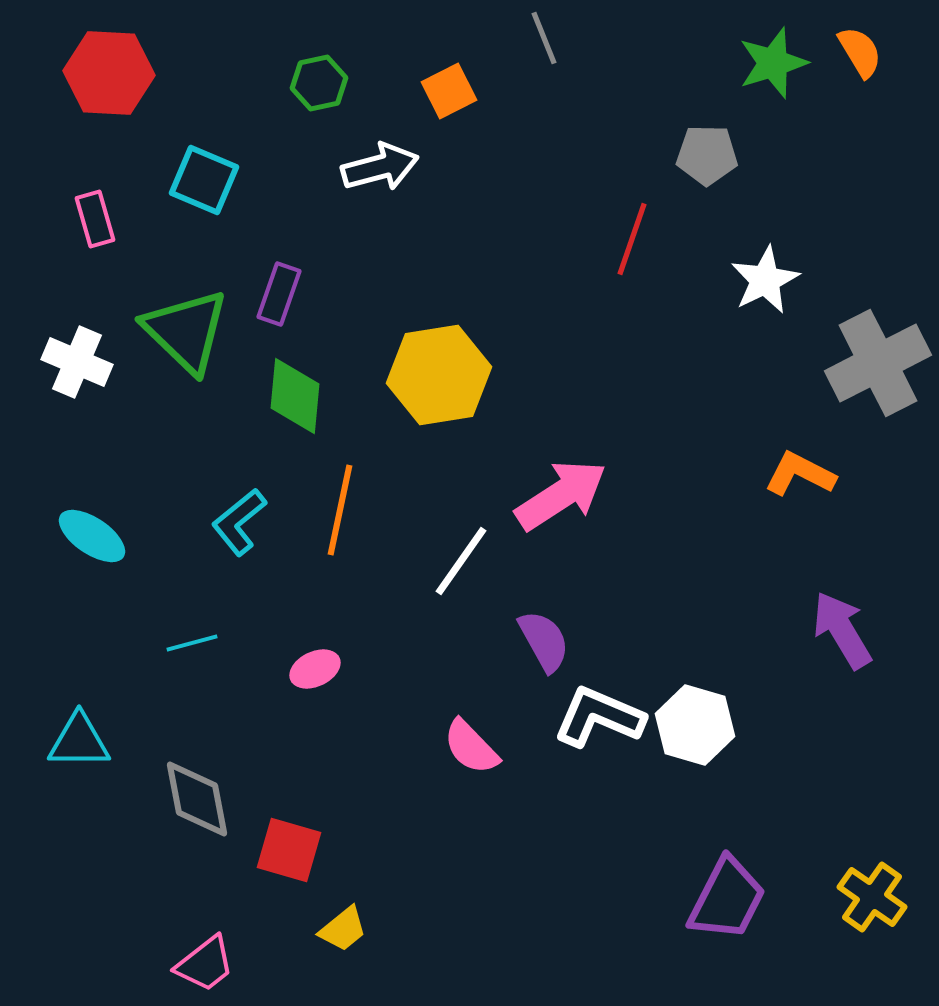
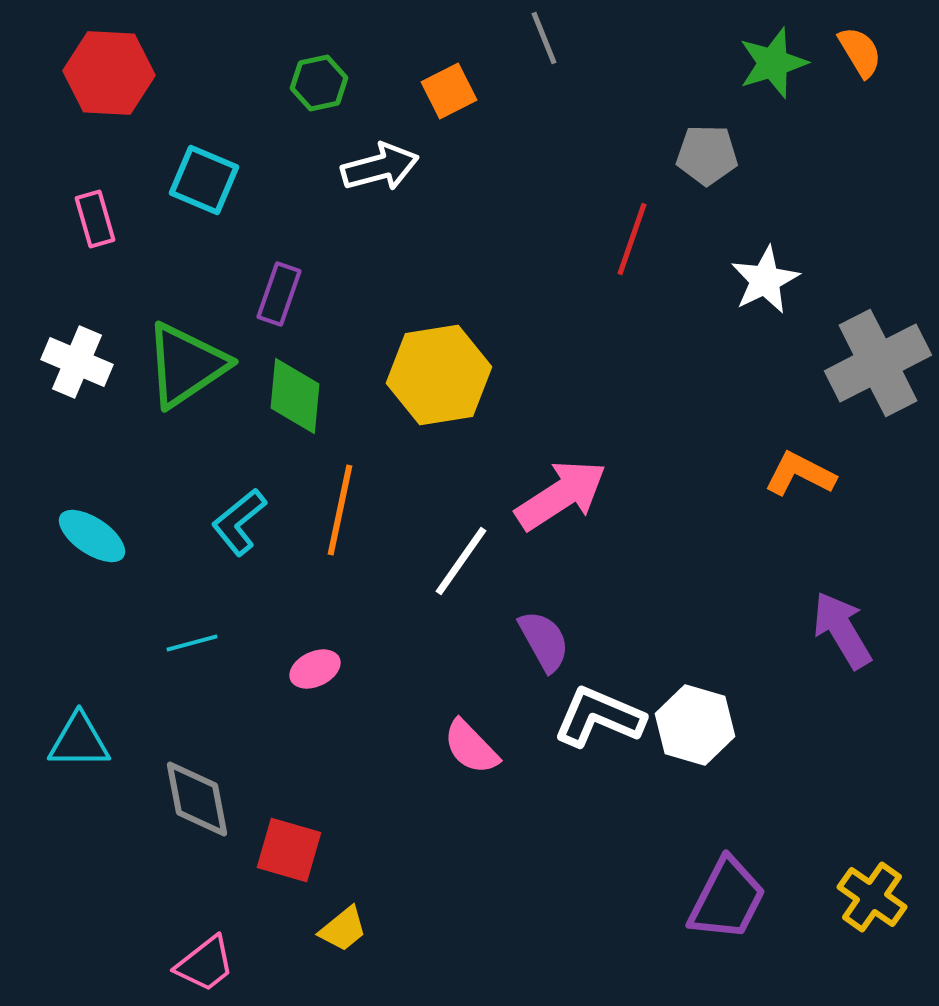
green triangle: moved 34 px down; rotated 42 degrees clockwise
